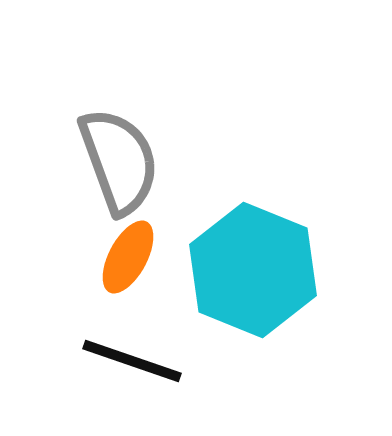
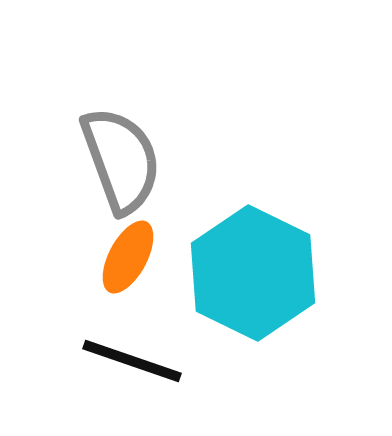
gray semicircle: moved 2 px right, 1 px up
cyan hexagon: moved 3 px down; rotated 4 degrees clockwise
